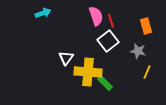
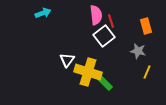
pink semicircle: moved 1 px up; rotated 12 degrees clockwise
white square: moved 4 px left, 5 px up
white triangle: moved 1 px right, 2 px down
yellow cross: rotated 12 degrees clockwise
